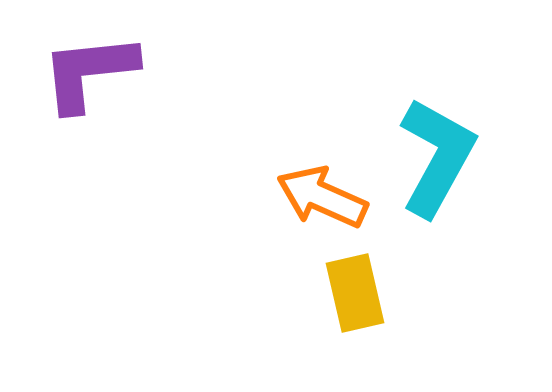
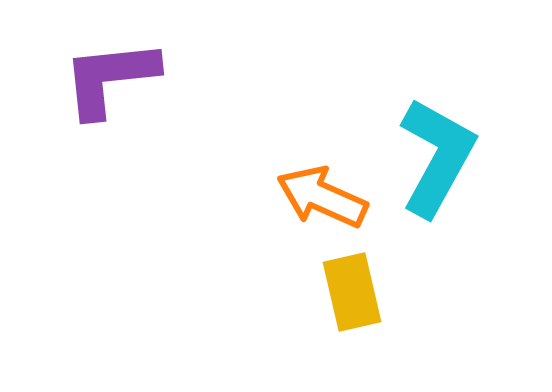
purple L-shape: moved 21 px right, 6 px down
yellow rectangle: moved 3 px left, 1 px up
